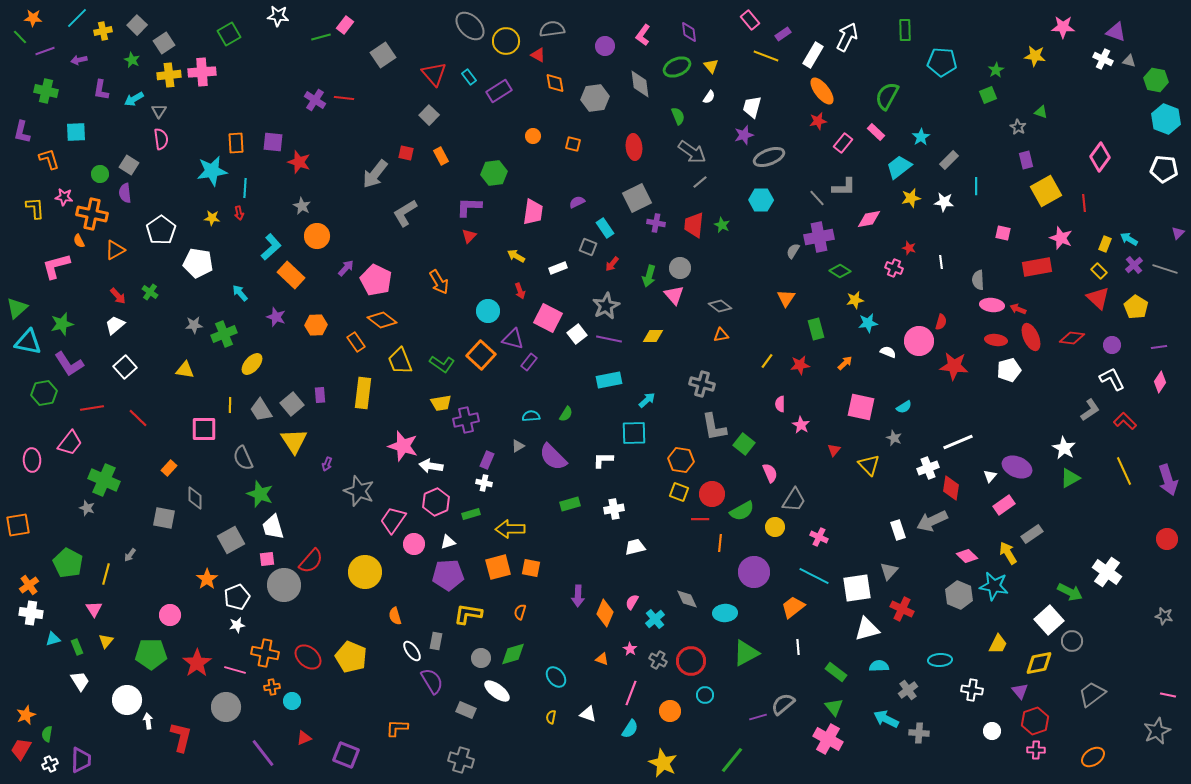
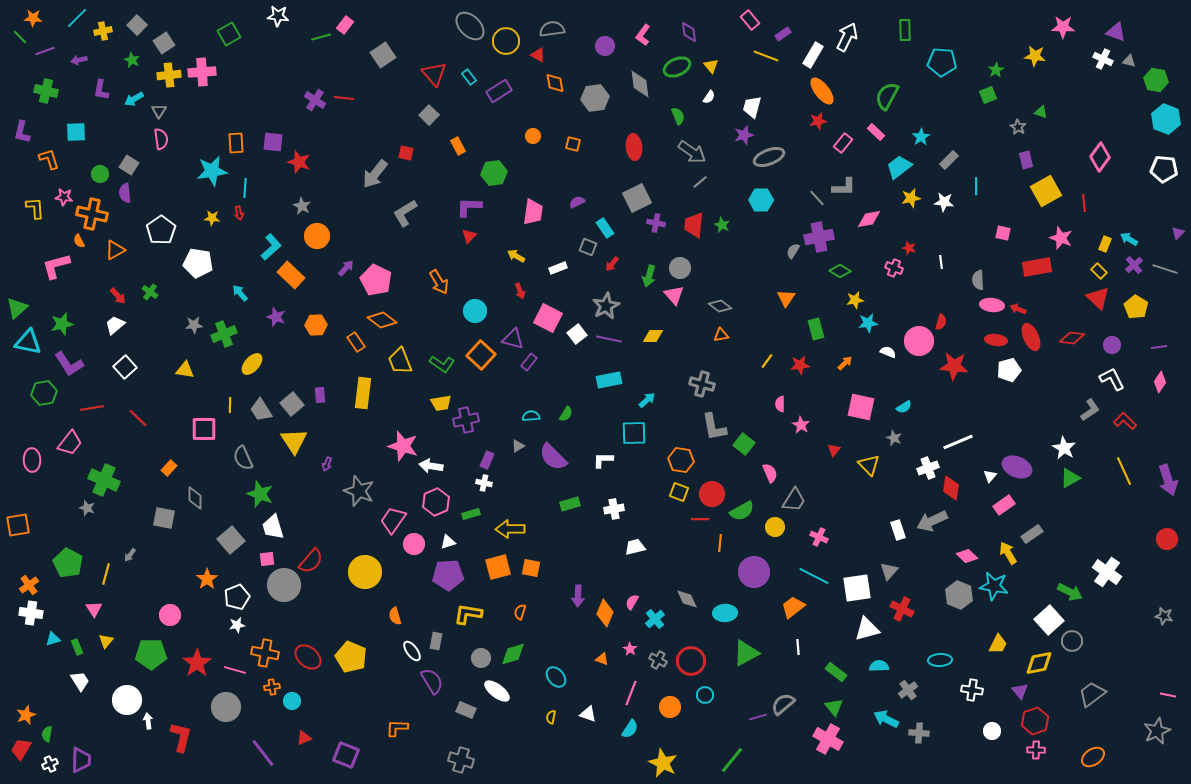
orange rectangle at (441, 156): moved 17 px right, 10 px up
cyan circle at (488, 311): moved 13 px left
gray square at (231, 540): rotated 12 degrees counterclockwise
orange circle at (670, 711): moved 4 px up
